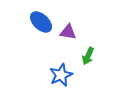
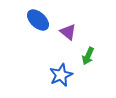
blue ellipse: moved 3 px left, 2 px up
purple triangle: rotated 30 degrees clockwise
